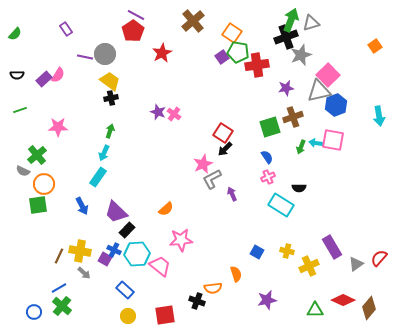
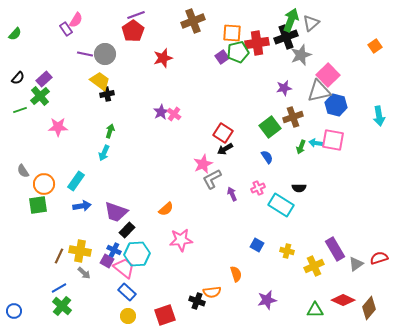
purple line at (136, 15): rotated 48 degrees counterclockwise
brown cross at (193, 21): rotated 20 degrees clockwise
gray triangle at (311, 23): rotated 24 degrees counterclockwise
orange square at (232, 33): rotated 30 degrees counterclockwise
green pentagon at (238, 52): rotated 25 degrees counterclockwise
red star at (162, 53): moved 1 px right, 5 px down; rotated 12 degrees clockwise
purple line at (85, 57): moved 3 px up
red cross at (257, 65): moved 22 px up
black semicircle at (17, 75): moved 1 px right, 3 px down; rotated 48 degrees counterclockwise
pink semicircle at (58, 75): moved 18 px right, 55 px up
yellow trapezoid at (110, 81): moved 10 px left
purple star at (286, 88): moved 2 px left
black cross at (111, 98): moved 4 px left, 4 px up
blue hexagon at (336, 105): rotated 25 degrees counterclockwise
purple star at (158, 112): moved 3 px right; rotated 21 degrees clockwise
green square at (270, 127): rotated 20 degrees counterclockwise
black arrow at (225, 149): rotated 14 degrees clockwise
green cross at (37, 155): moved 3 px right, 59 px up
gray semicircle at (23, 171): rotated 32 degrees clockwise
cyan rectangle at (98, 177): moved 22 px left, 4 px down
pink cross at (268, 177): moved 10 px left, 11 px down
blue arrow at (82, 206): rotated 72 degrees counterclockwise
purple trapezoid at (116, 212): rotated 25 degrees counterclockwise
purple rectangle at (332, 247): moved 3 px right, 2 px down
blue square at (257, 252): moved 7 px up
red semicircle at (379, 258): rotated 30 degrees clockwise
purple square at (105, 259): moved 2 px right, 2 px down
pink trapezoid at (160, 266): moved 36 px left, 2 px down
yellow cross at (309, 266): moved 5 px right
orange semicircle at (213, 288): moved 1 px left, 4 px down
blue rectangle at (125, 290): moved 2 px right, 2 px down
blue circle at (34, 312): moved 20 px left, 1 px up
red square at (165, 315): rotated 10 degrees counterclockwise
